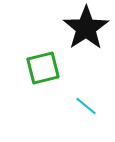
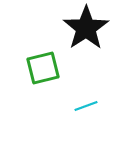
cyan line: rotated 60 degrees counterclockwise
